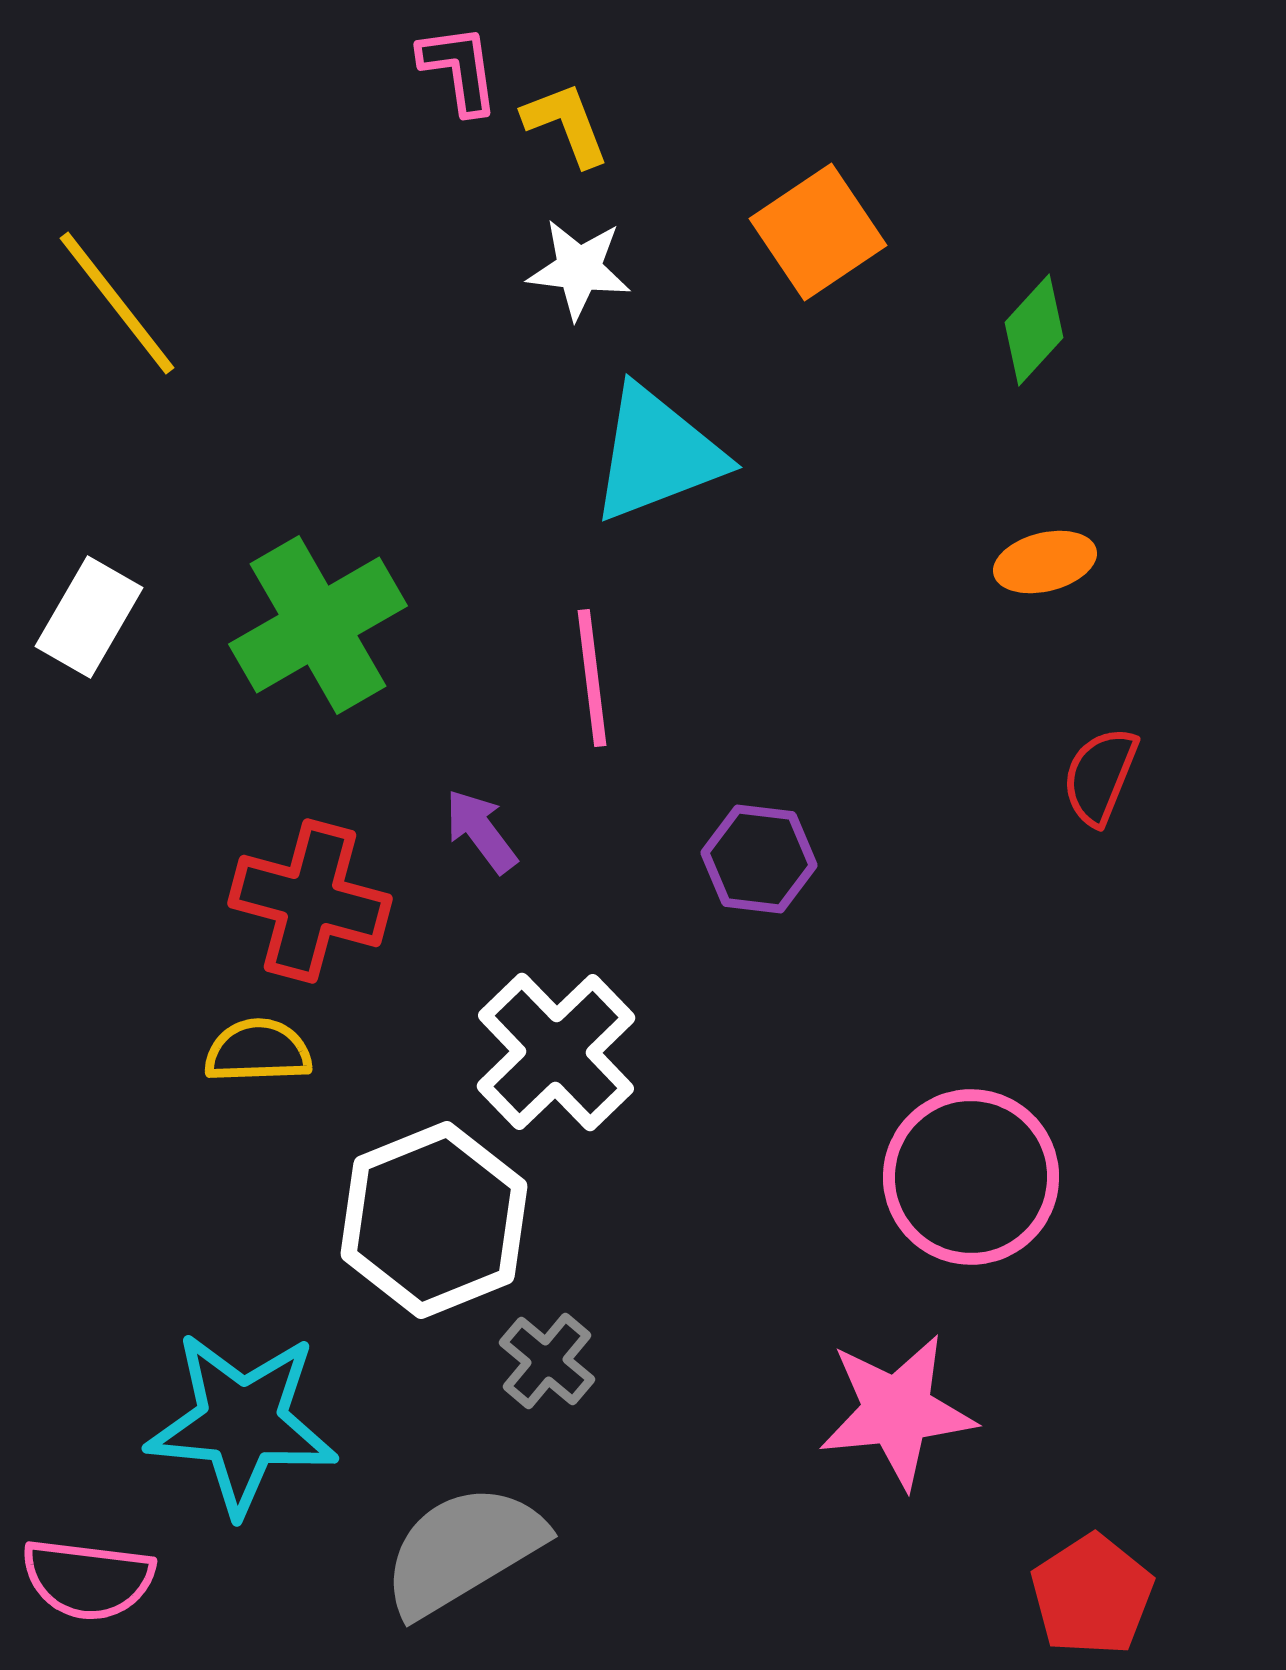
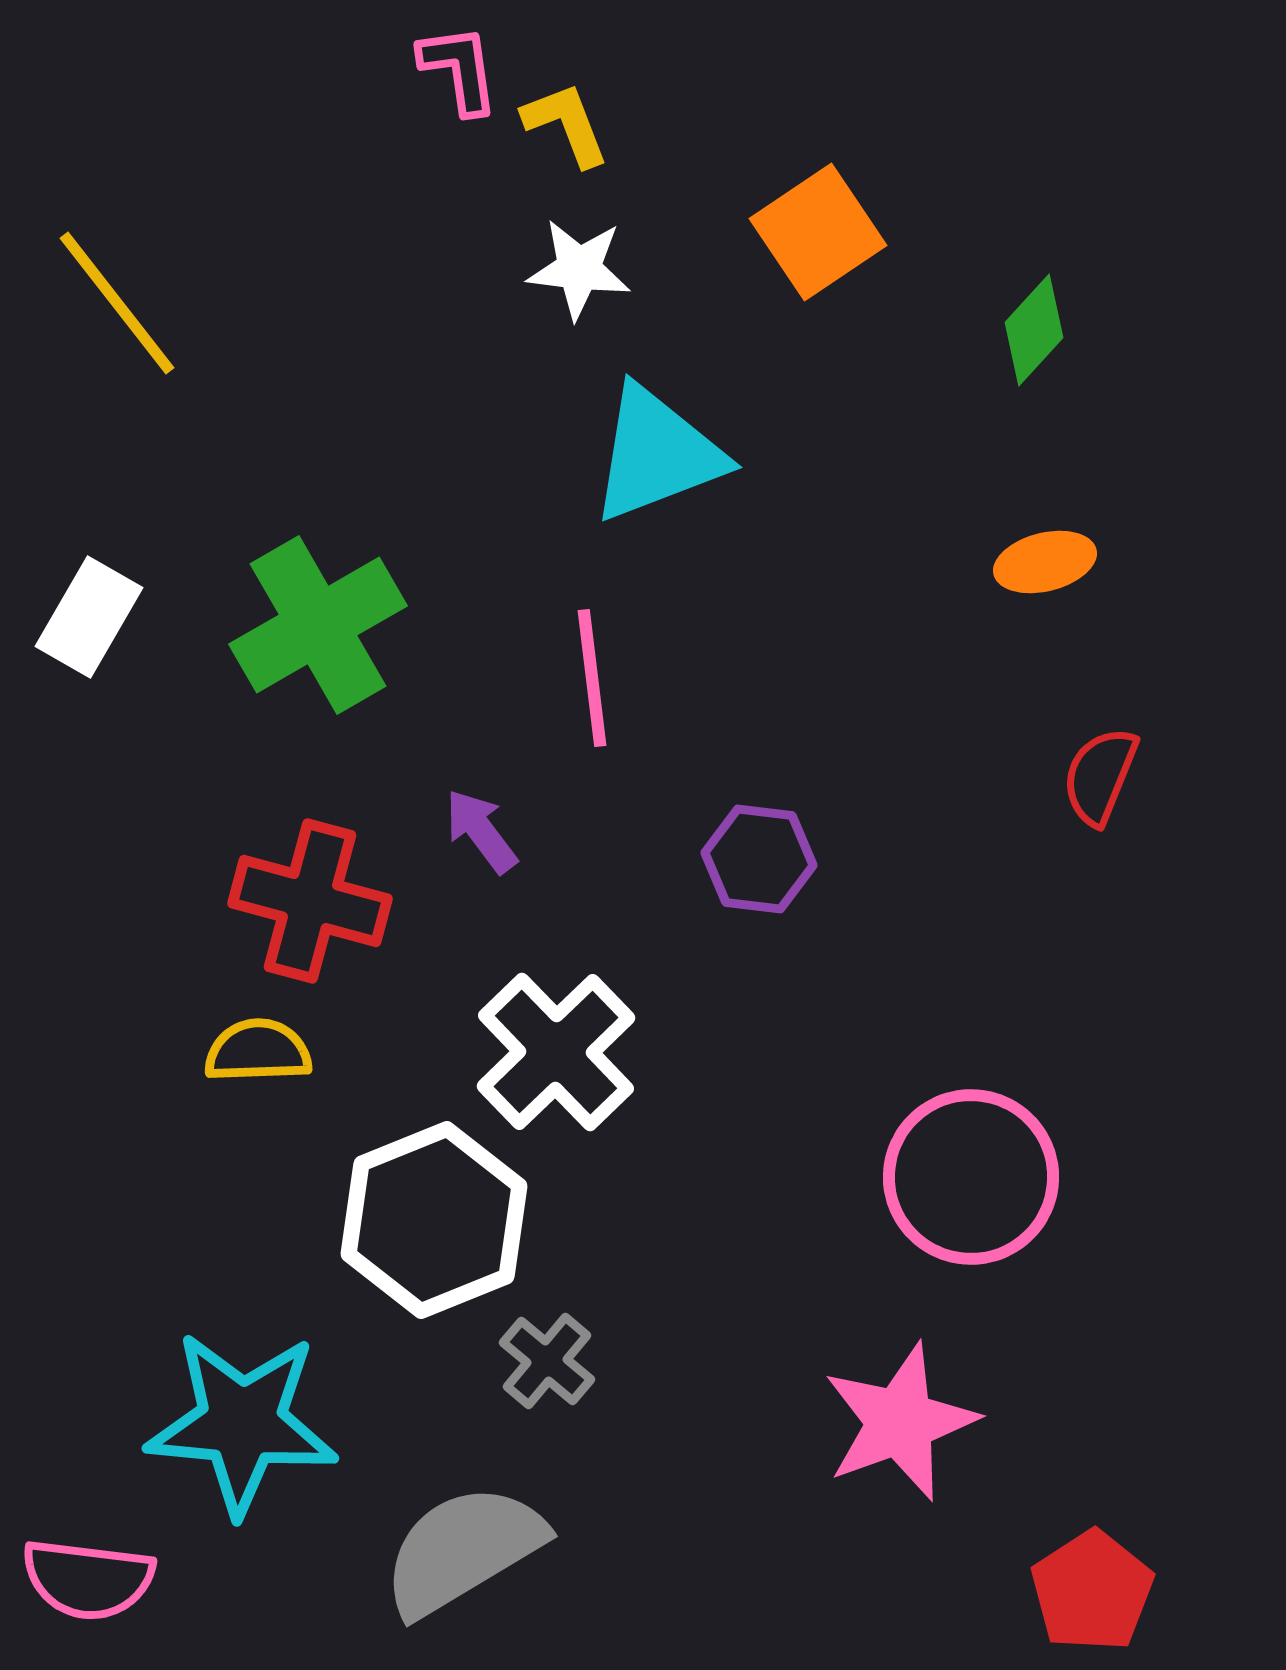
pink star: moved 3 px right, 11 px down; rotated 14 degrees counterclockwise
red pentagon: moved 4 px up
